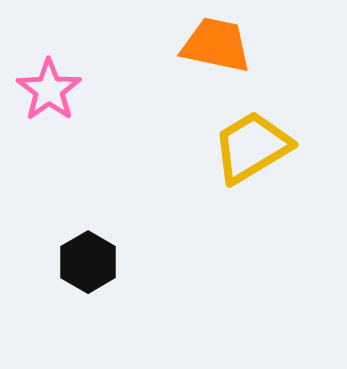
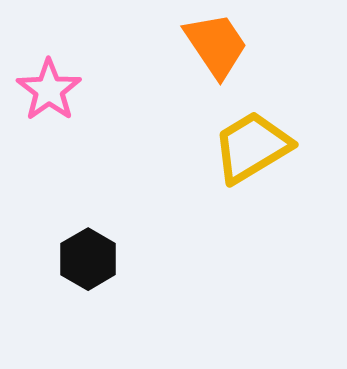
orange trapezoid: rotated 44 degrees clockwise
black hexagon: moved 3 px up
